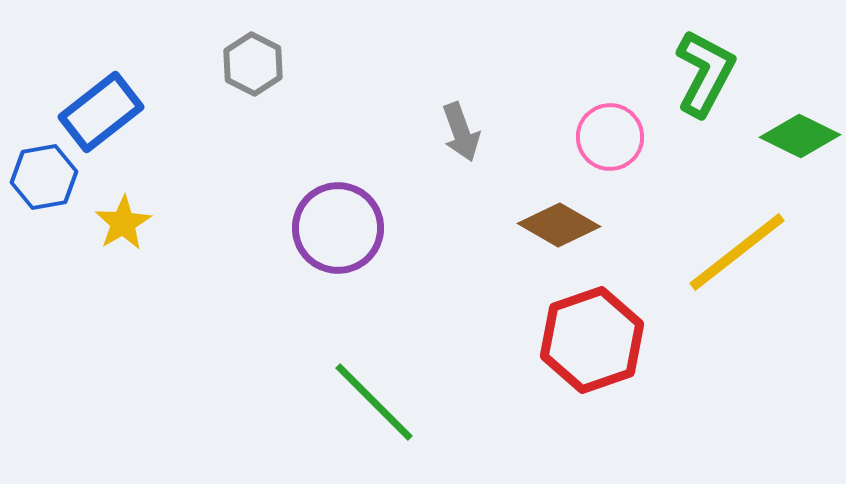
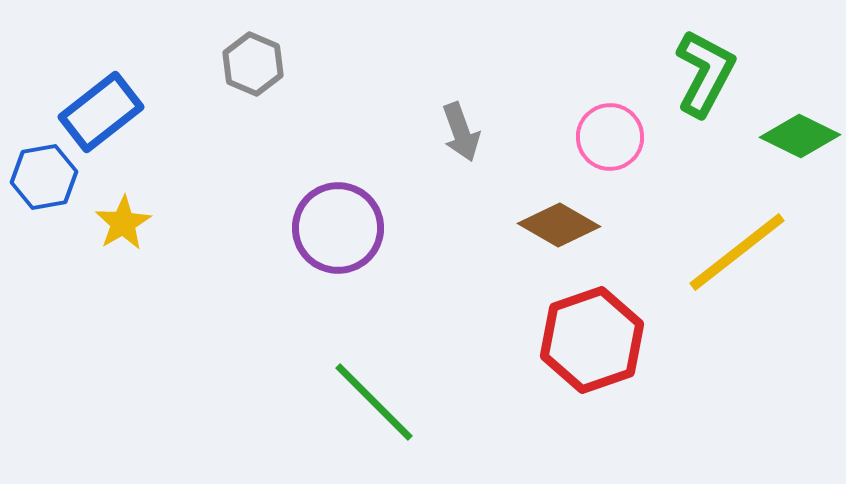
gray hexagon: rotated 4 degrees counterclockwise
